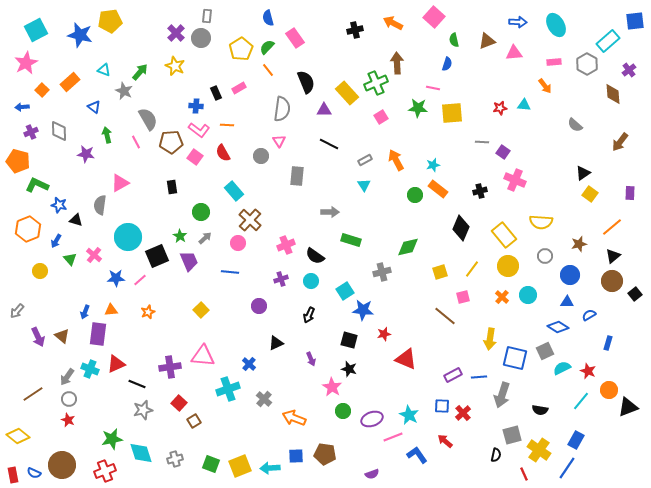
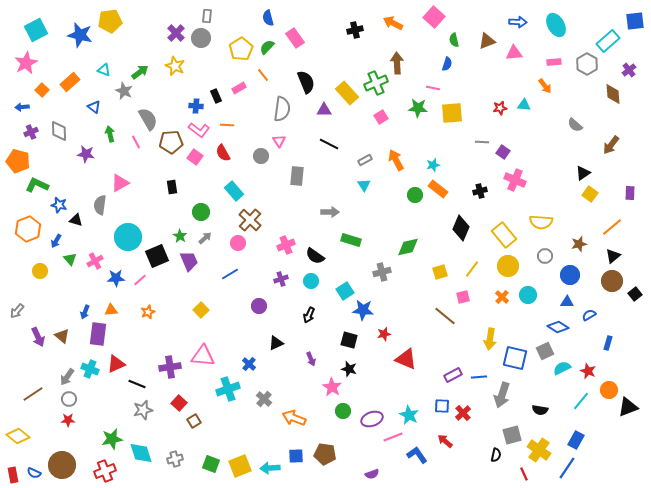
orange line at (268, 70): moved 5 px left, 5 px down
green arrow at (140, 72): rotated 12 degrees clockwise
black rectangle at (216, 93): moved 3 px down
green arrow at (107, 135): moved 3 px right, 1 px up
brown arrow at (620, 142): moved 9 px left, 3 px down
pink cross at (94, 255): moved 1 px right, 6 px down; rotated 21 degrees clockwise
blue line at (230, 272): moved 2 px down; rotated 36 degrees counterclockwise
red star at (68, 420): rotated 24 degrees counterclockwise
